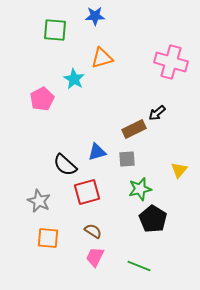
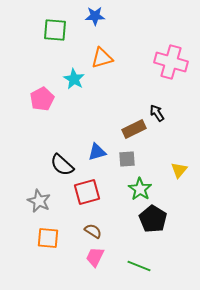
black arrow: rotated 96 degrees clockwise
black semicircle: moved 3 px left
green star: rotated 25 degrees counterclockwise
